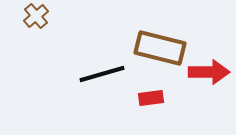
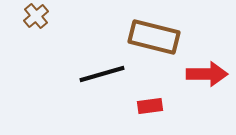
brown rectangle: moved 6 px left, 11 px up
red arrow: moved 2 px left, 2 px down
red rectangle: moved 1 px left, 8 px down
